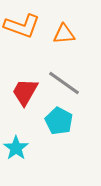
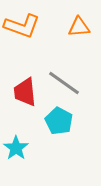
orange triangle: moved 15 px right, 7 px up
red trapezoid: rotated 36 degrees counterclockwise
